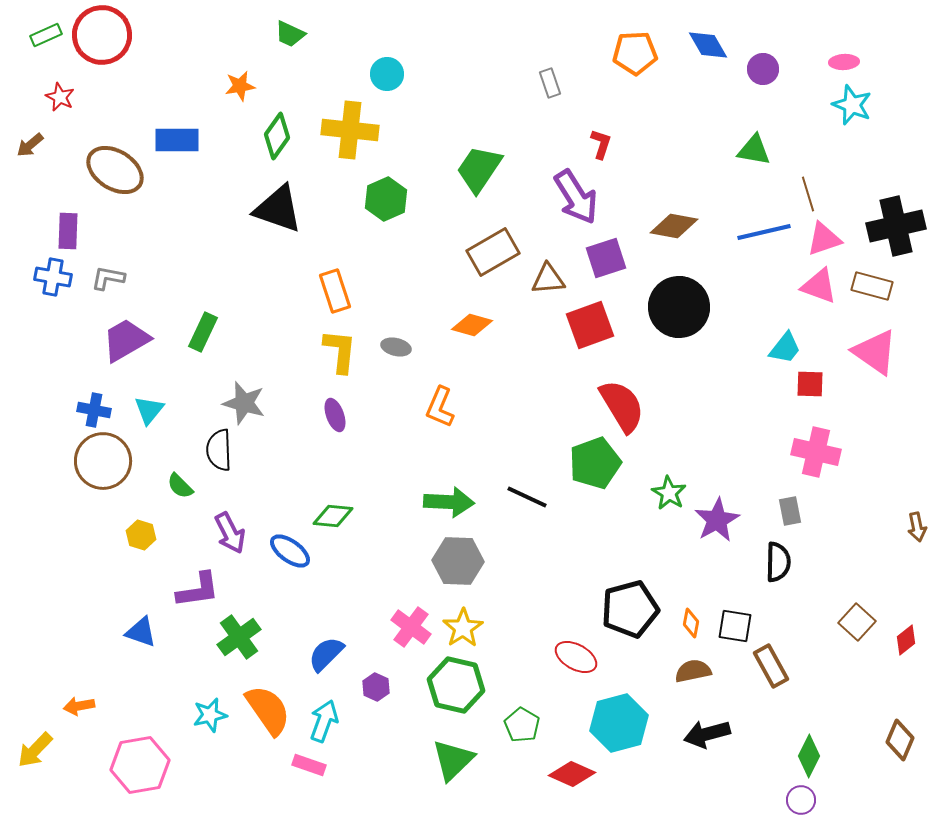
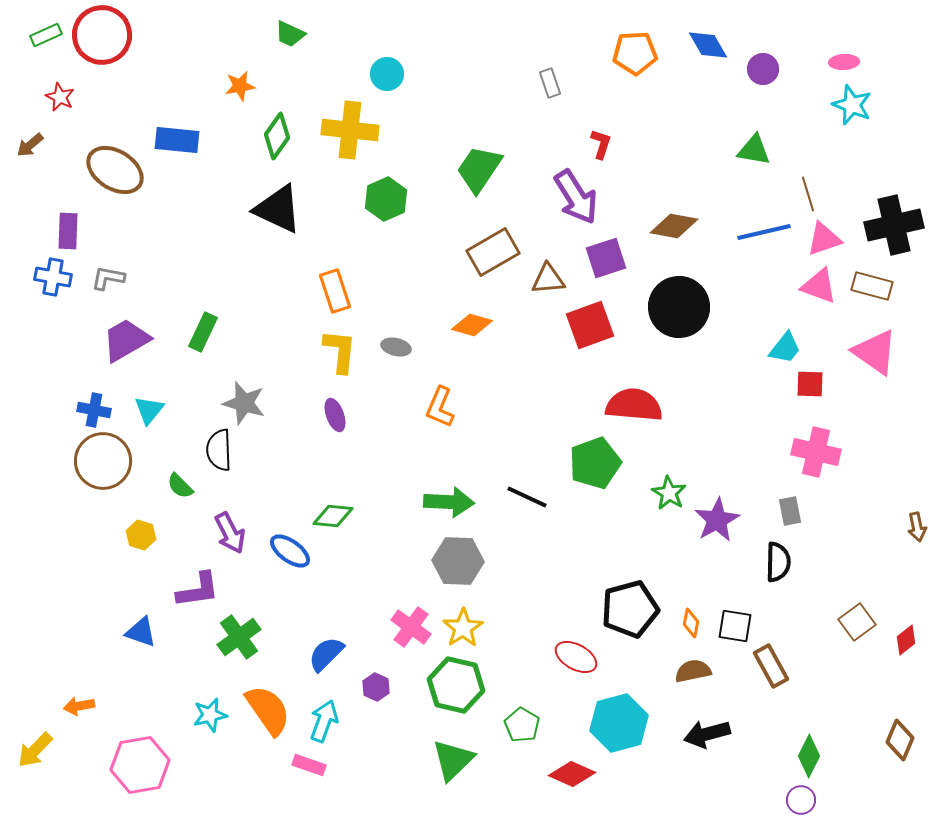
blue rectangle at (177, 140): rotated 6 degrees clockwise
black triangle at (278, 209): rotated 6 degrees clockwise
black cross at (896, 226): moved 2 px left, 1 px up
red semicircle at (622, 406): moved 12 px right, 1 px up; rotated 54 degrees counterclockwise
brown square at (857, 622): rotated 12 degrees clockwise
